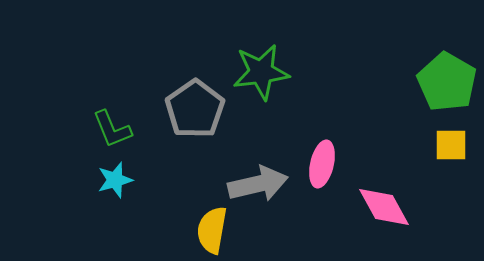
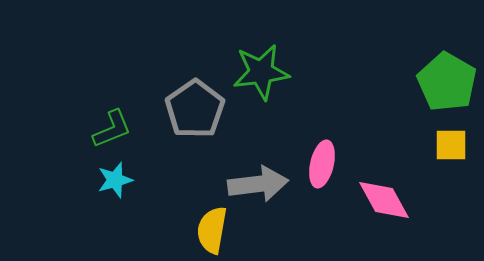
green L-shape: rotated 90 degrees counterclockwise
gray arrow: rotated 6 degrees clockwise
pink diamond: moved 7 px up
